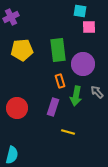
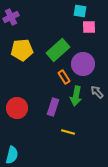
green rectangle: rotated 55 degrees clockwise
orange rectangle: moved 4 px right, 4 px up; rotated 16 degrees counterclockwise
